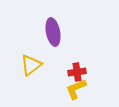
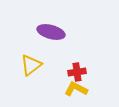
purple ellipse: moved 2 px left; rotated 64 degrees counterclockwise
yellow L-shape: rotated 50 degrees clockwise
